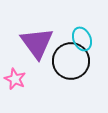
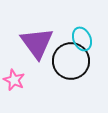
pink star: moved 1 px left, 1 px down
